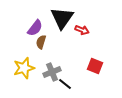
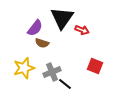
brown semicircle: moved 1 px right, 1 px down; rotated 88 degrees counterclockwise
